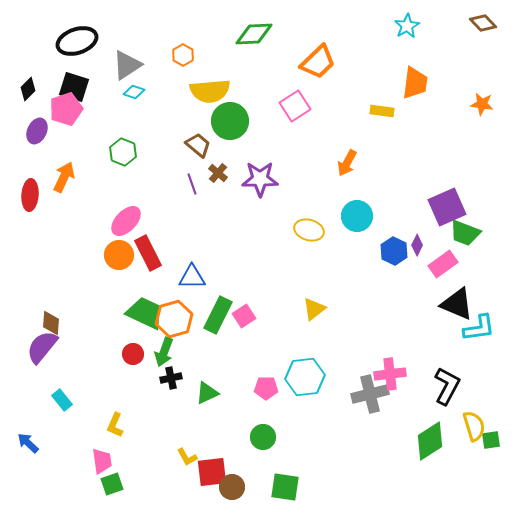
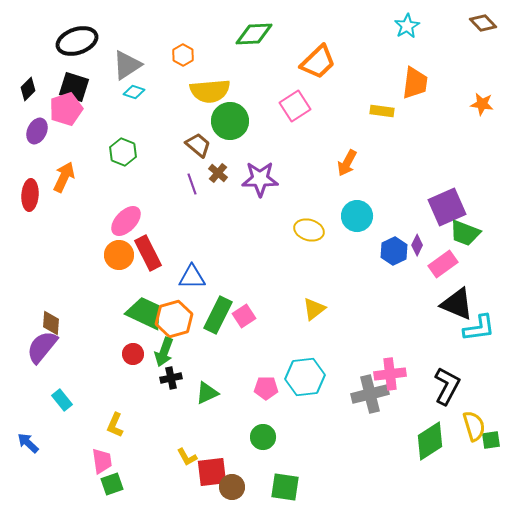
blue hexagon at (394, 251): rotated 8 degrees clockwise
